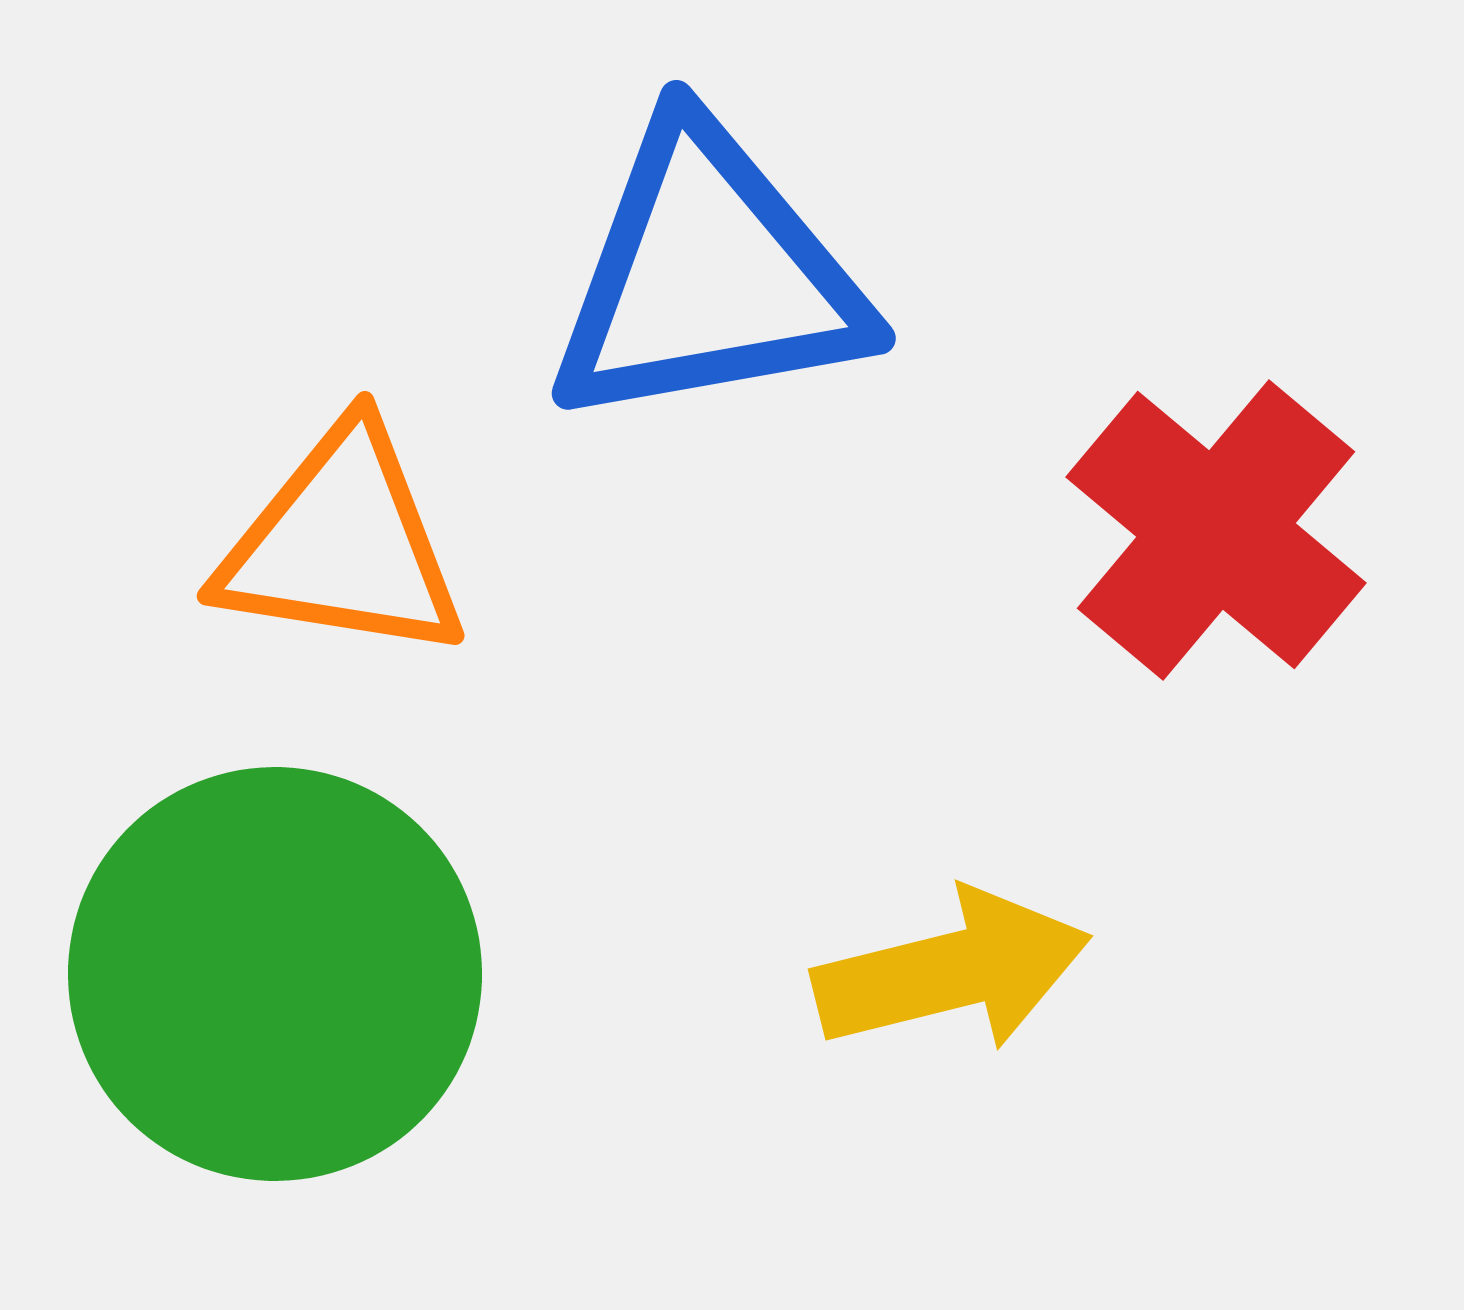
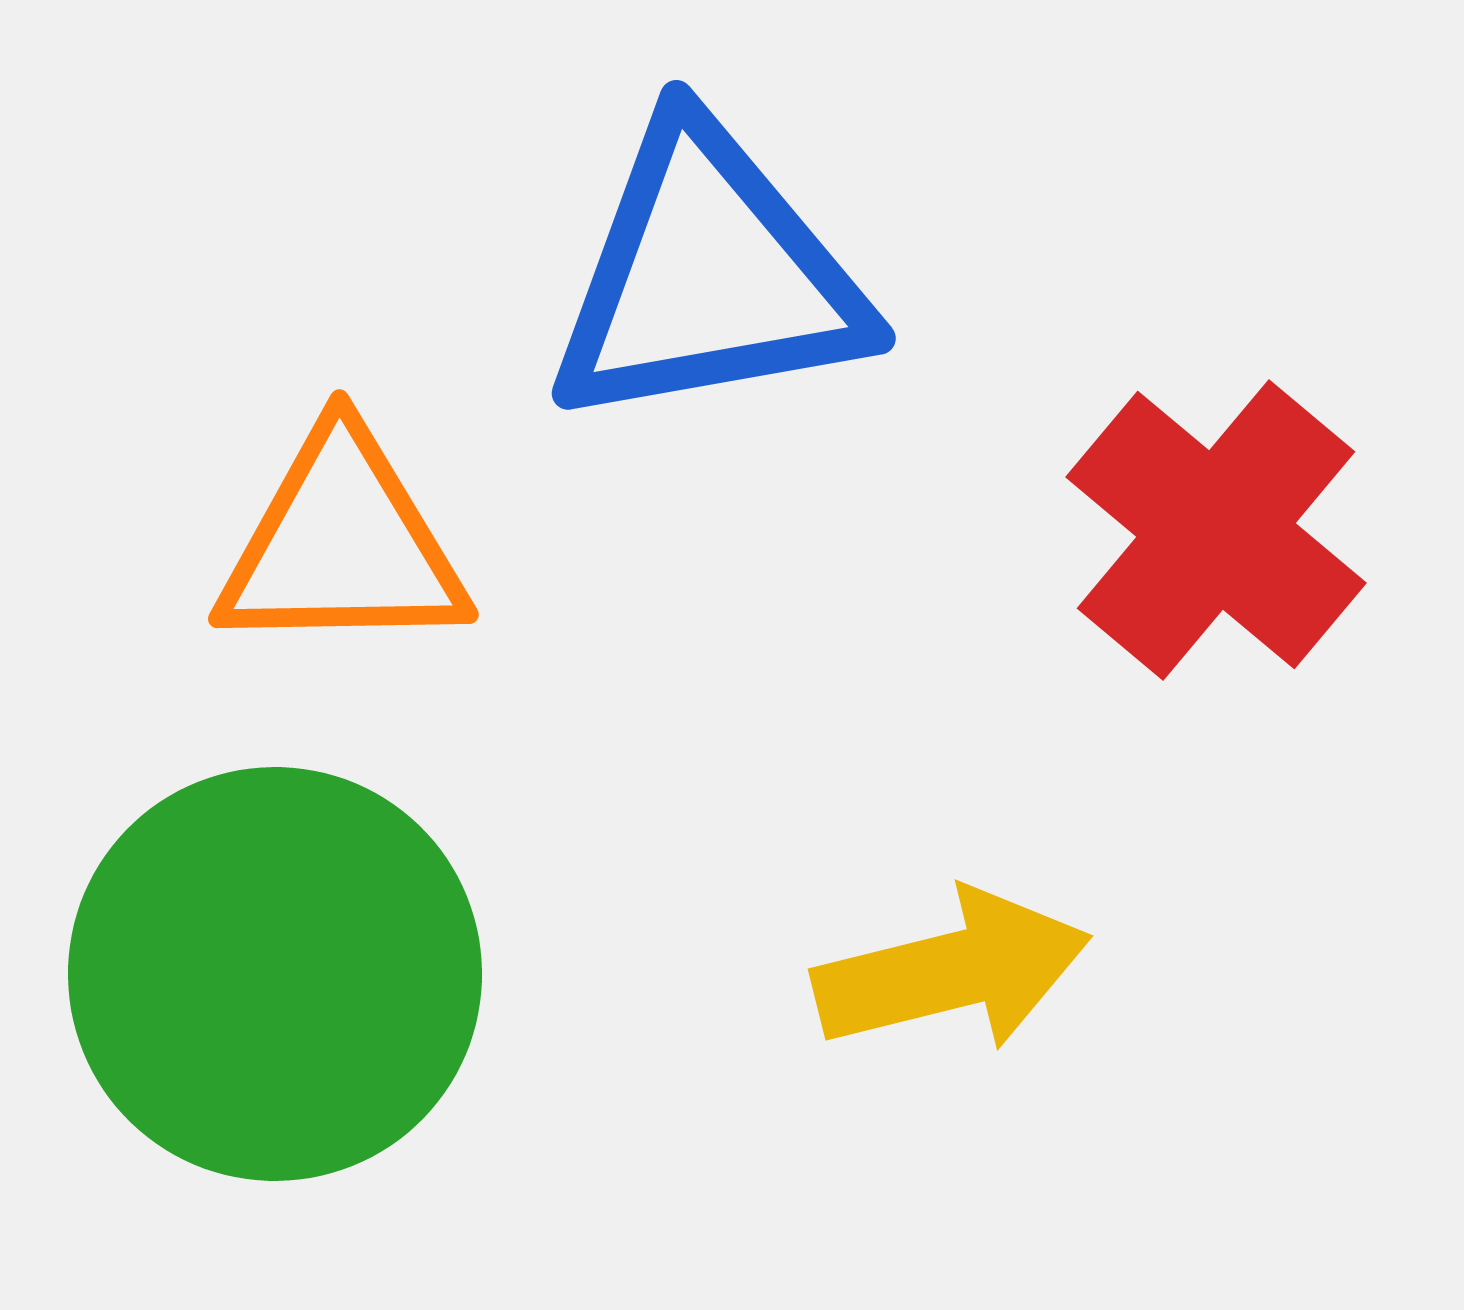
orange triangle: rotated 10 degrees counterclockwise
